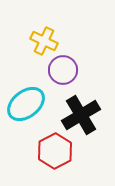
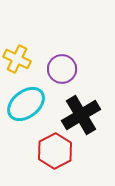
yellow cross: moved 27 px left, 18 px down
purple circle: moved 1 px left, 1 px up
